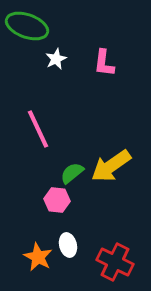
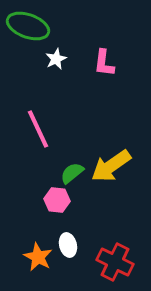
green ellipse: moved 1 px right
